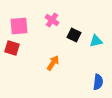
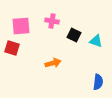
pink cross: moved 1 px down; rotated 24 degrees counterclockwise
pink square: moved 2 px right
cyan triangle: rotated 32 degrees clockwise
orange arrow: rotated 42 degrees clockwise
